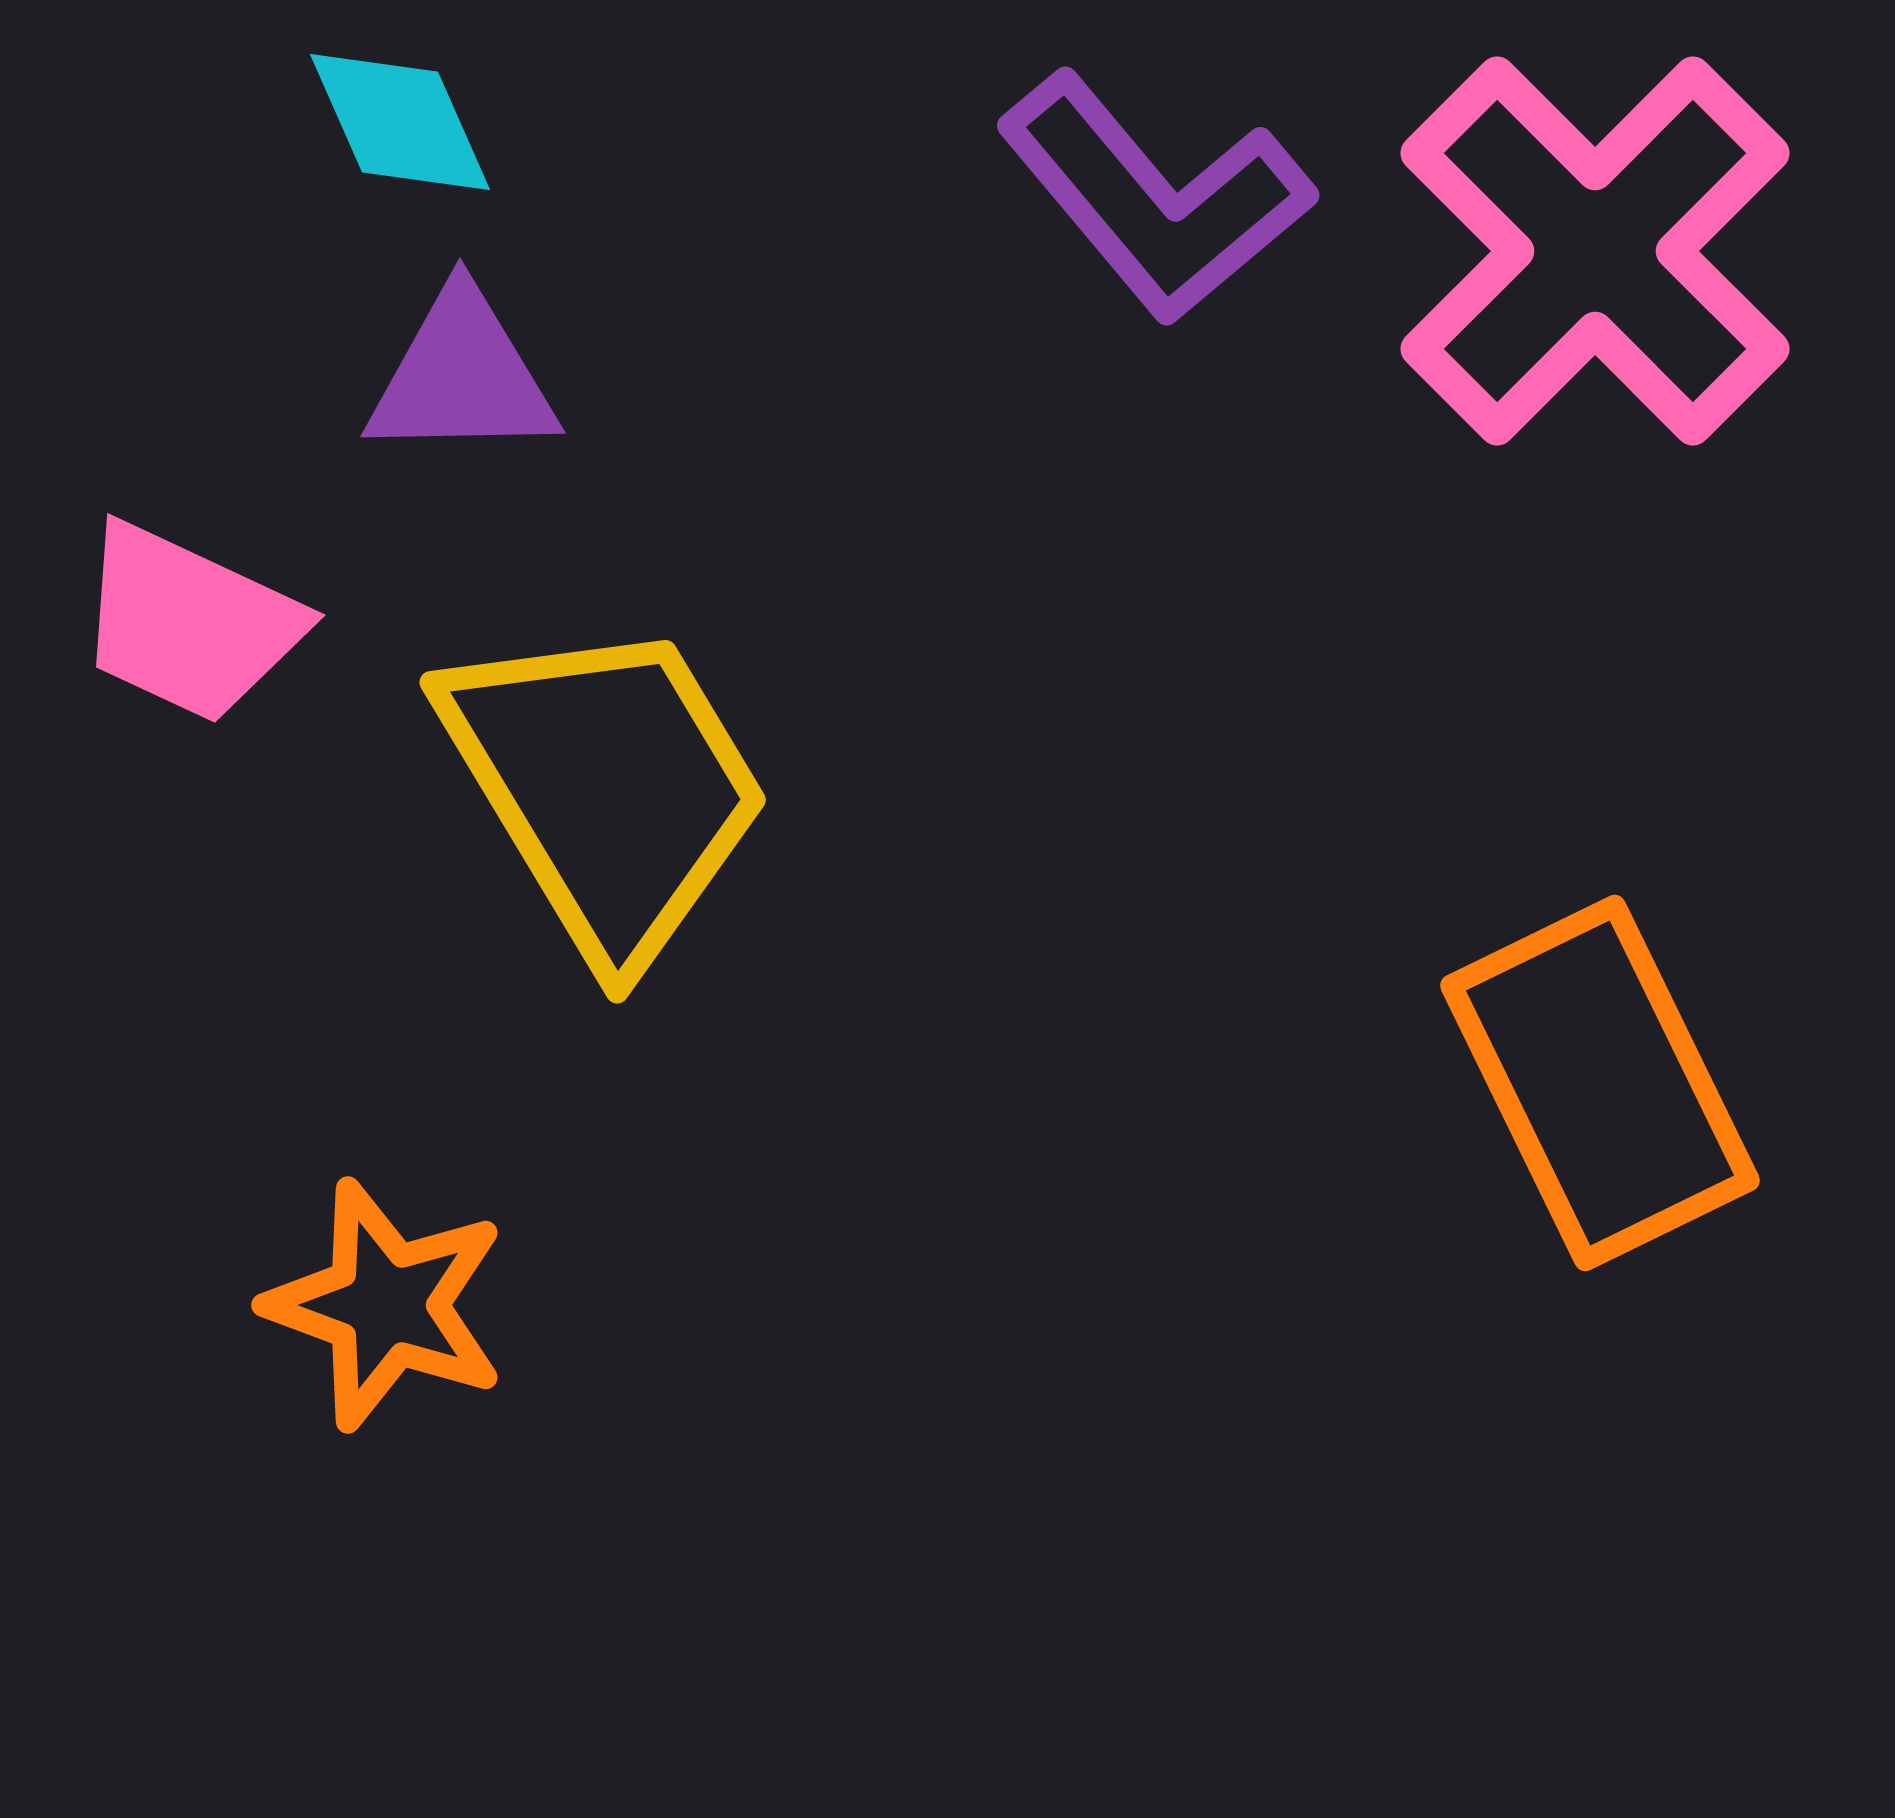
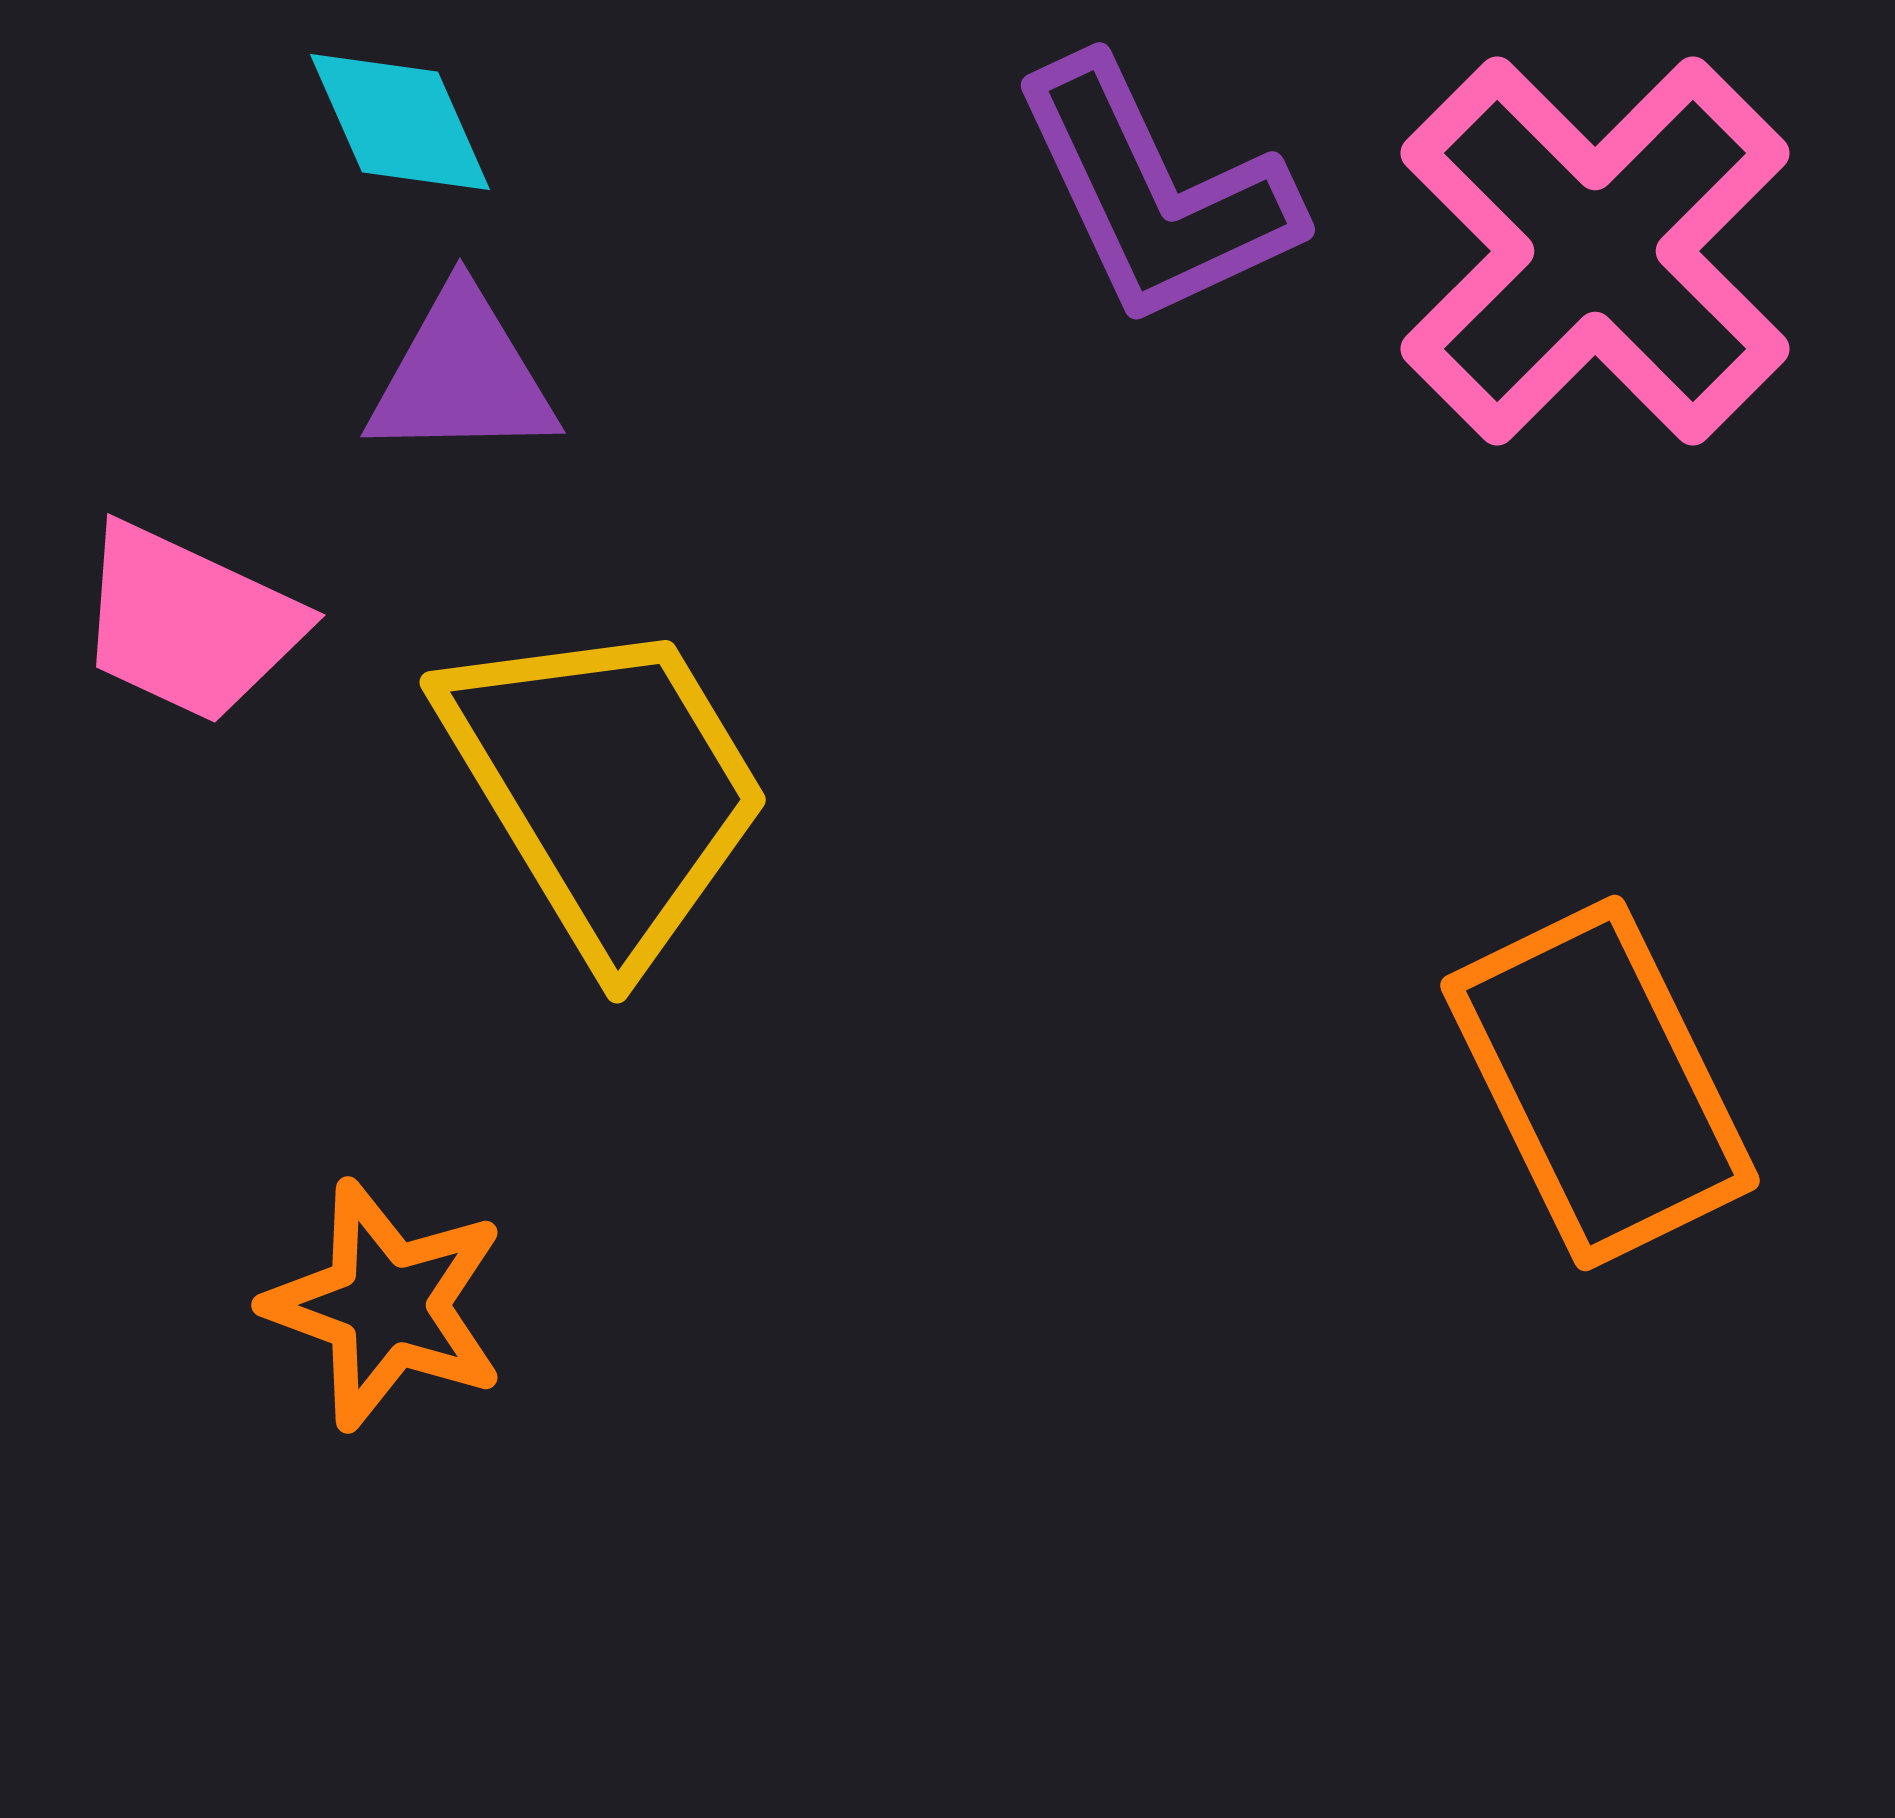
purple L-shape: moved 5 px up; rotated 15 degrees clockwise
